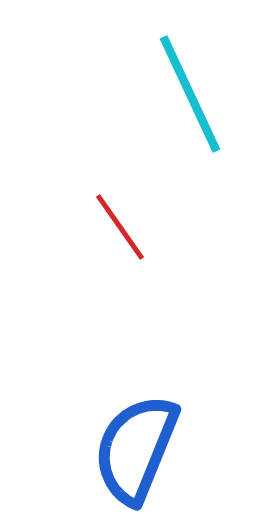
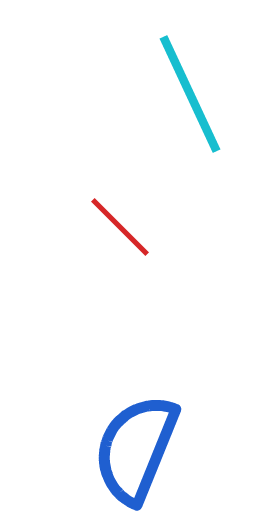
red line: rotated 10 degrees counterclockwise
